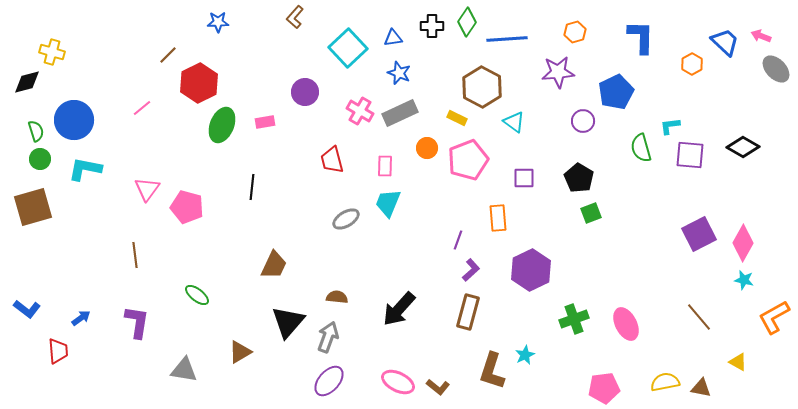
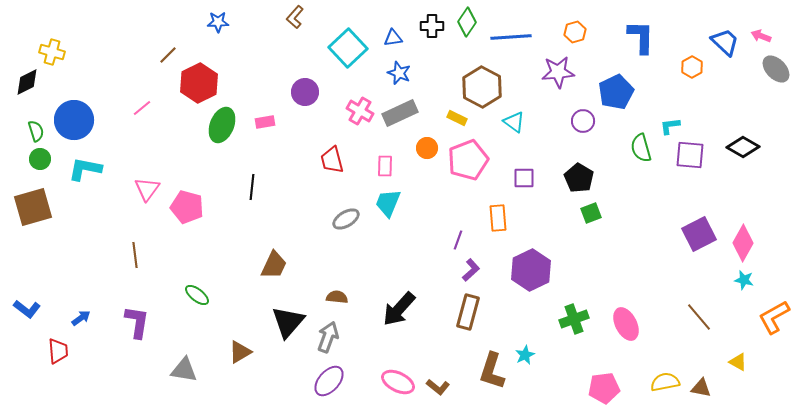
blue line at (507, 39): moved 4 px right, 2 px up
orange hexagon at (692, 64): moved 3 px down
black diamond at (27, 82): rotated 12 degrees counterclockwise
